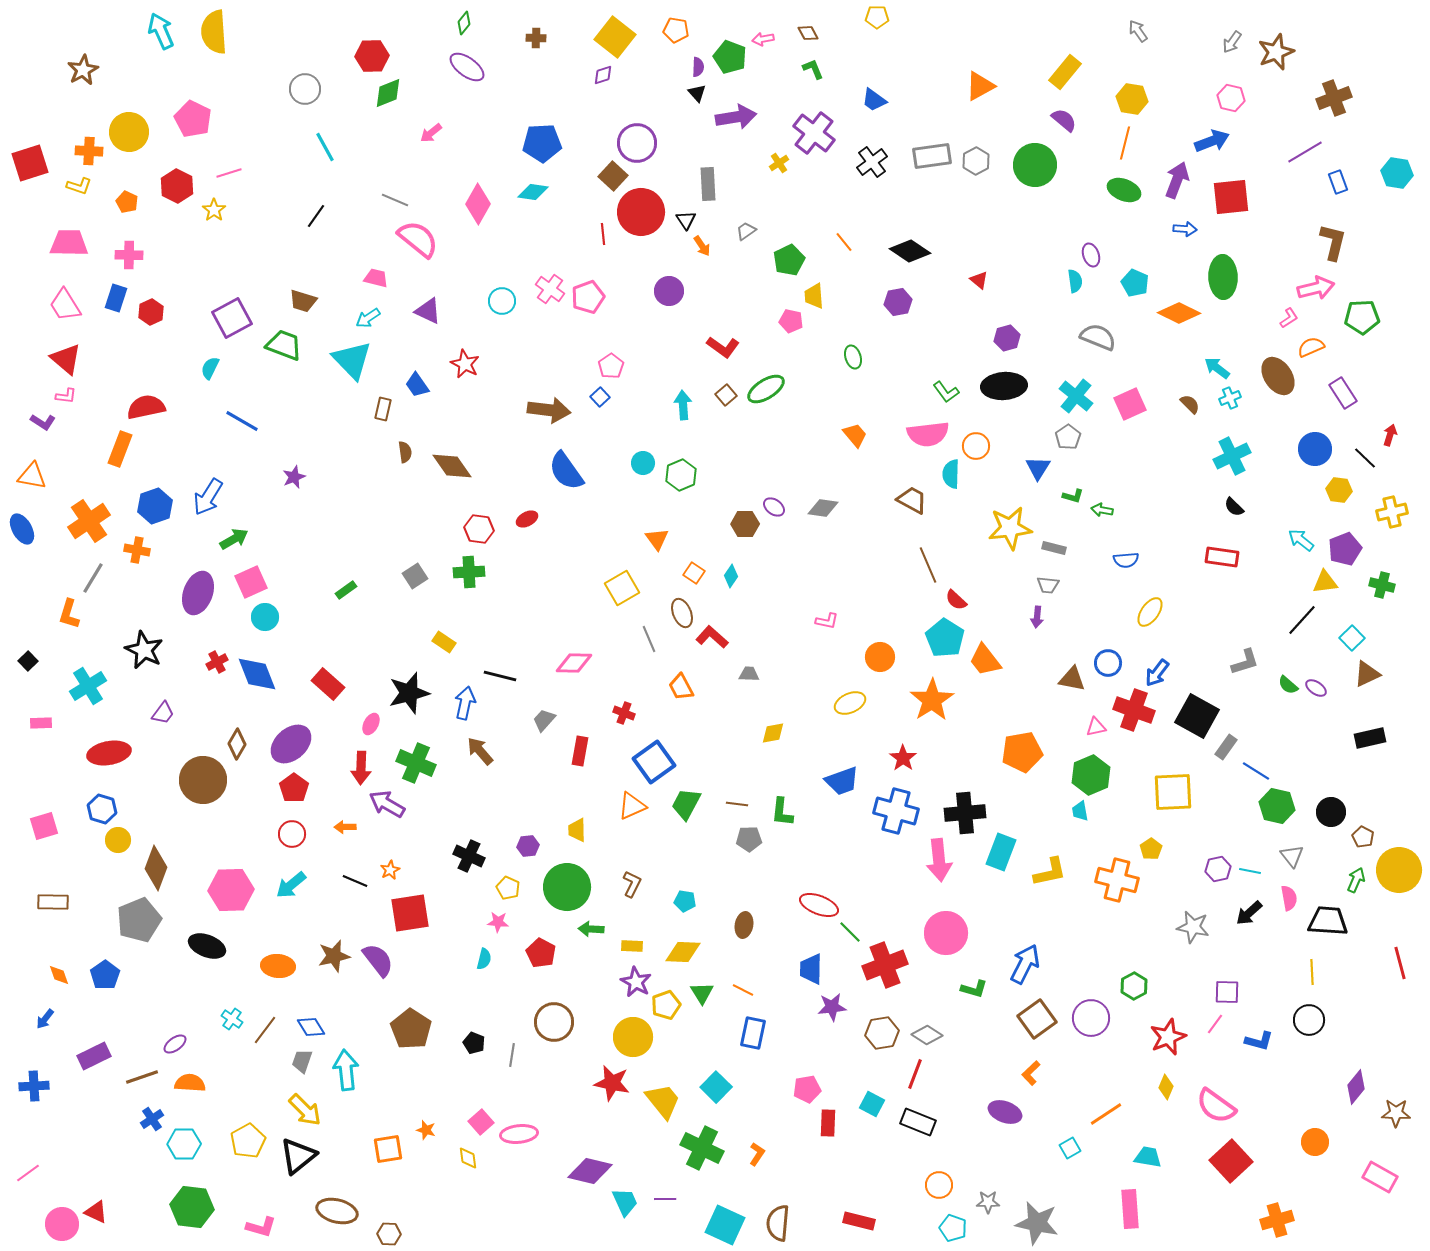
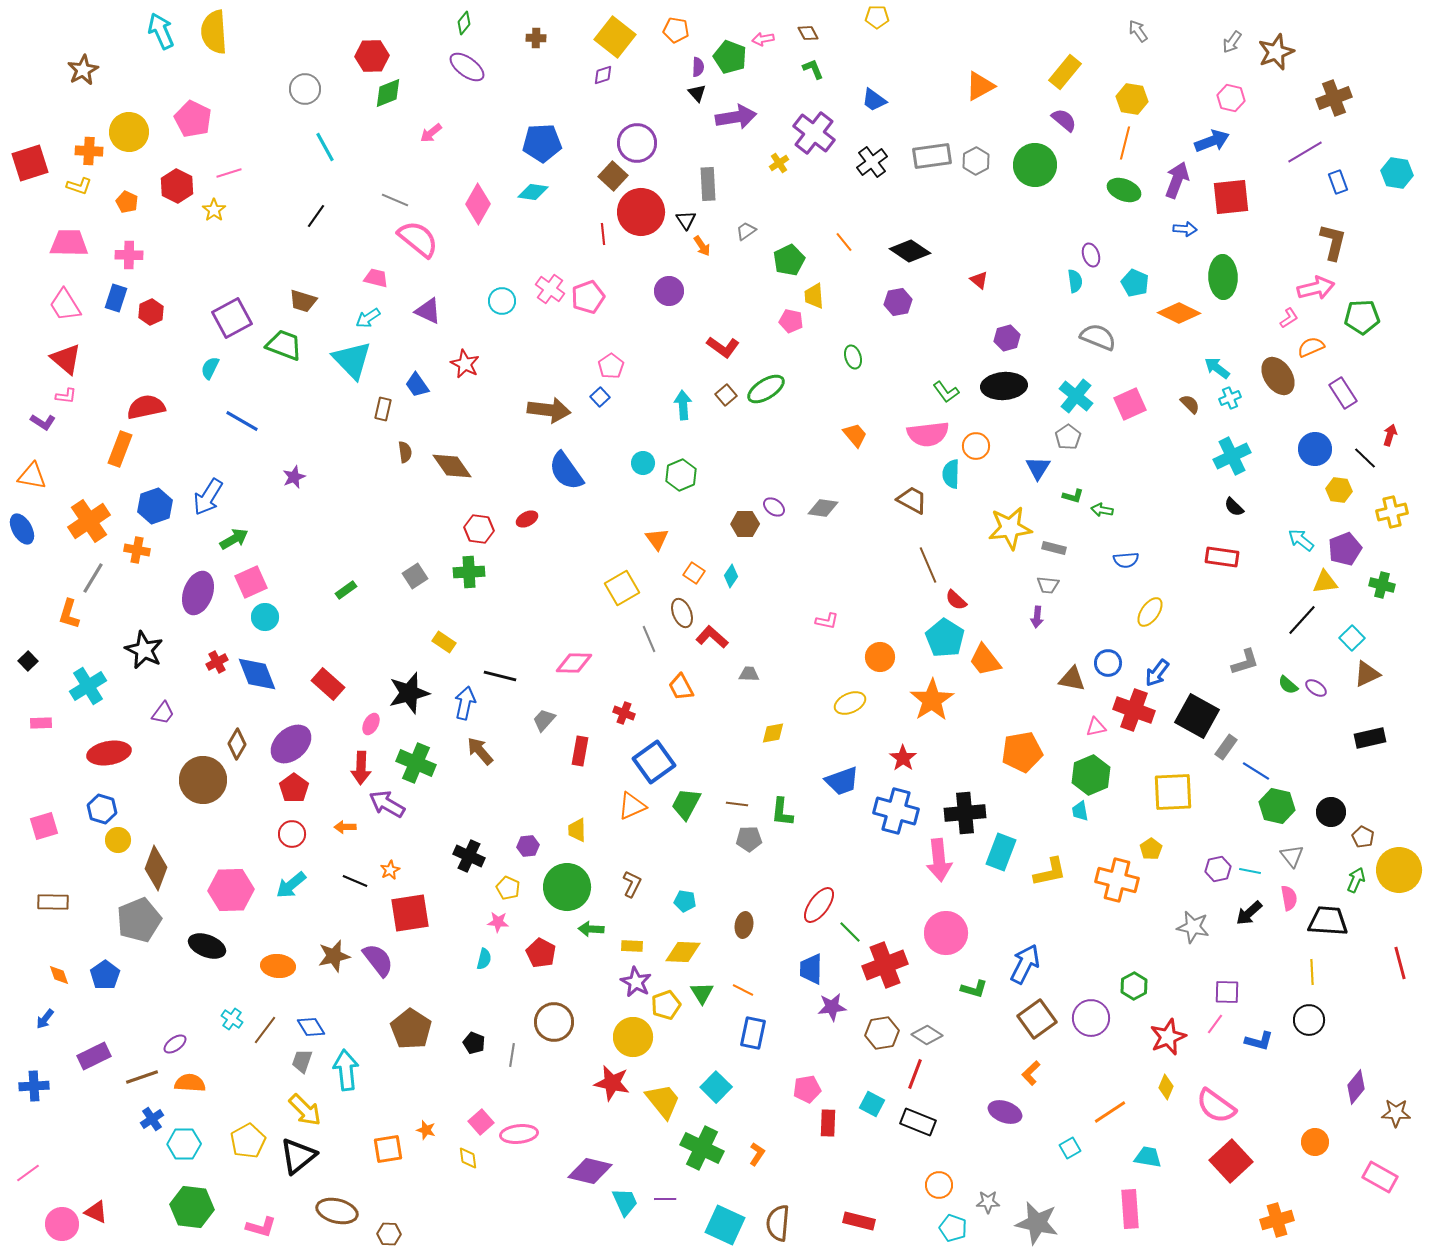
red ellipse at (819, 905): rotated 75 degrees counterclockwise
orange line at (1106, 1114): moved 4 px right, 2 px up
